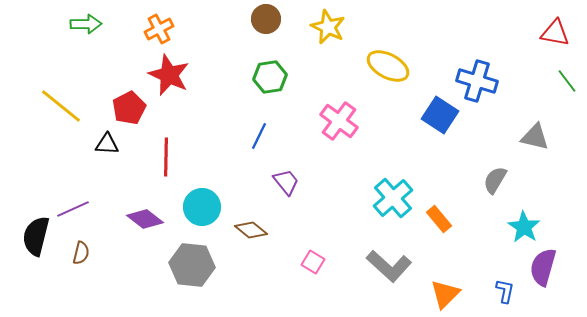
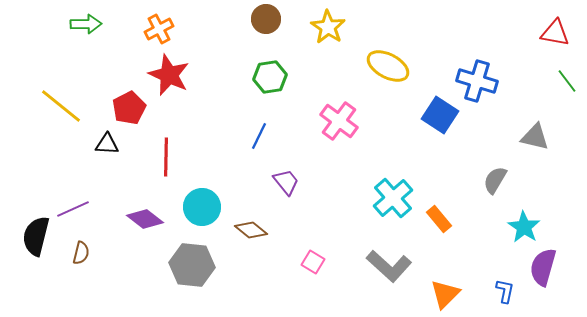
yellow star: rotated 8 degrees clockwise
